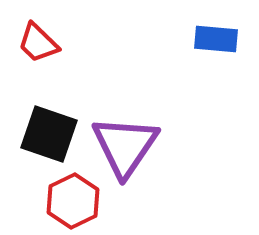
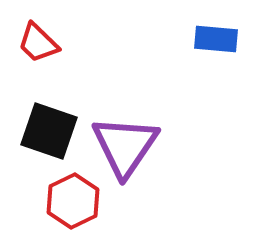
black square: moved 3 px up
